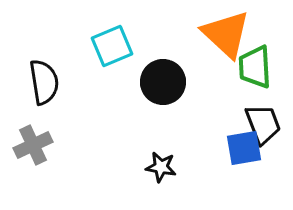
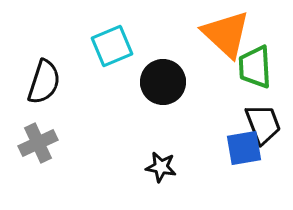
black semicircle: rotated 27 degrees clockwise
gray cross: moved 5 px right, 2 px up
